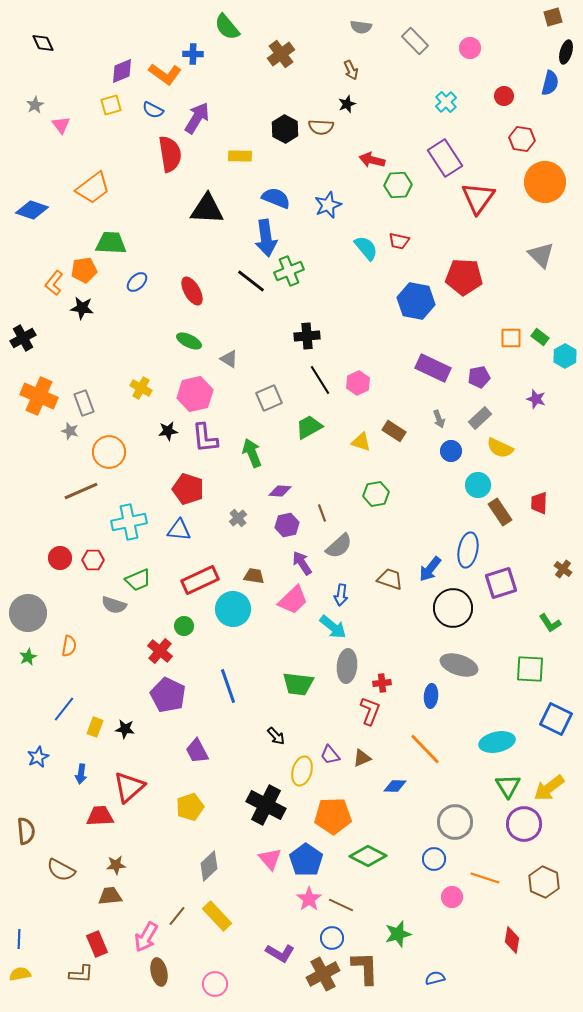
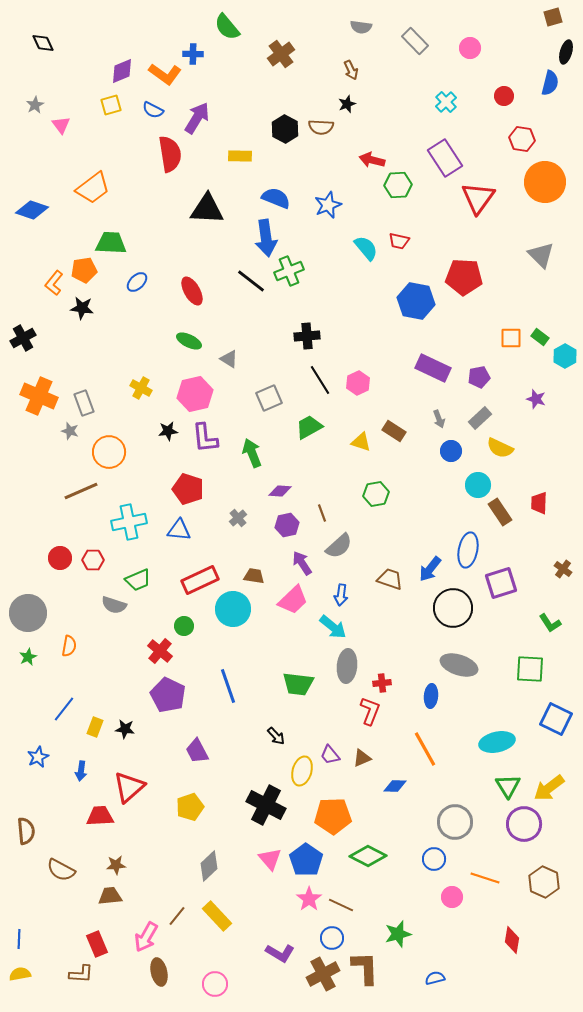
orange line at (425, 749): rotated 15 degrees clockwise
blue arrow at (81, 774): moved 3 px up
